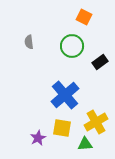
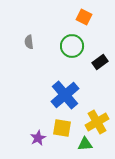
yellow cross: moved 1 px right
